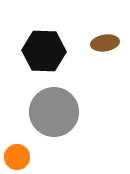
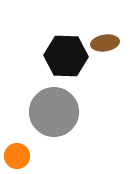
black hexagon: moved 22 px right, 5 px down
orange circle: moved 1 px up
